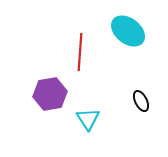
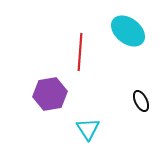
cyan triangle: moved 10 px down
